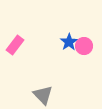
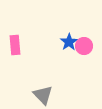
pink rectangle: rotated 42 degrees counterclockwise
